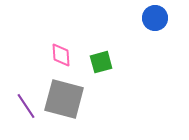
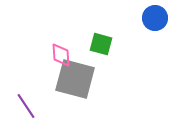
green square: moved 18 px up; rotated 30 degrees clockwise
gray square: moved 11 px right, 20 px up
